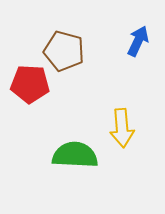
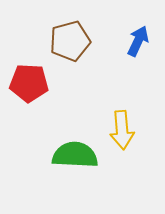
brown pentagon: moved 6 px right, 10 px up; rotated 30 degrees counterclockwise
red pentagon: moved 1 px left, 1 px up
yellow arrow: moved 2 px down
